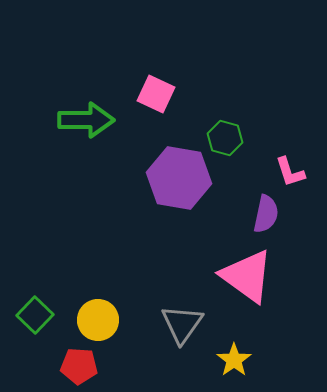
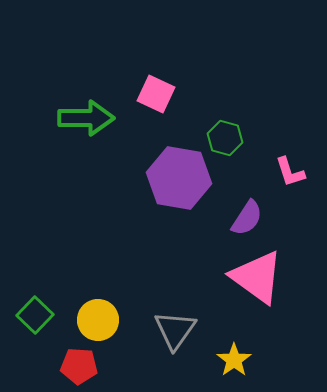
green arrow: moved 2 px up
purple semicircle: moved 19 px left, 4 px down; rotated 21 degrees clockwise
pink triangle: moved 10 px right, 1 px down
gray triangle: moved 7 px left, 6 px down
